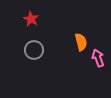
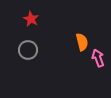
orange semicircle: moved 1 px right
gray circle: moved 6 px left
